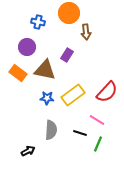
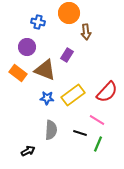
brown triangle: rotated 10 degrees clockwise
